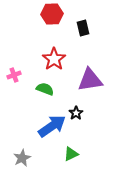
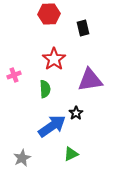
red hexagon: moved 3 px left
green semicircle: rotated 66 degrees clockwise
